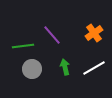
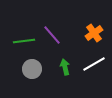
green line: moved 1 px right, 5 px up
white line: moved 4 px up
